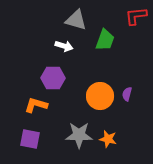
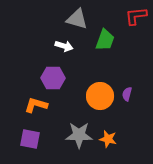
gray triangle: moved 1 px right, 1 px up
